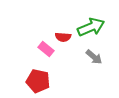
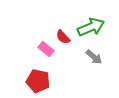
red semicircle: rotated 42 degrees clockwise
